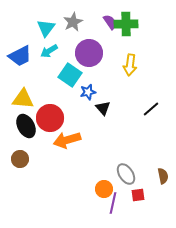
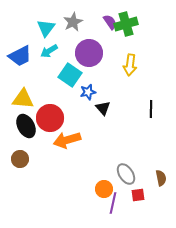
green cross: rotated 15 degrees counterclockwise
black line: rotated 48 degrees counterclockwise
brown semicircle: moved 2 px left, 2 px down
